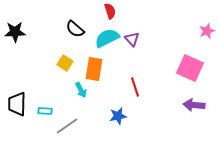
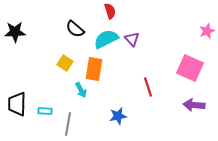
cyan semicircle: moved 1 px left, 1 px down
red line: moved 13 px right
gray line: moved 1 px right, 2 px up; rotated 45 degrees counterclockwise
